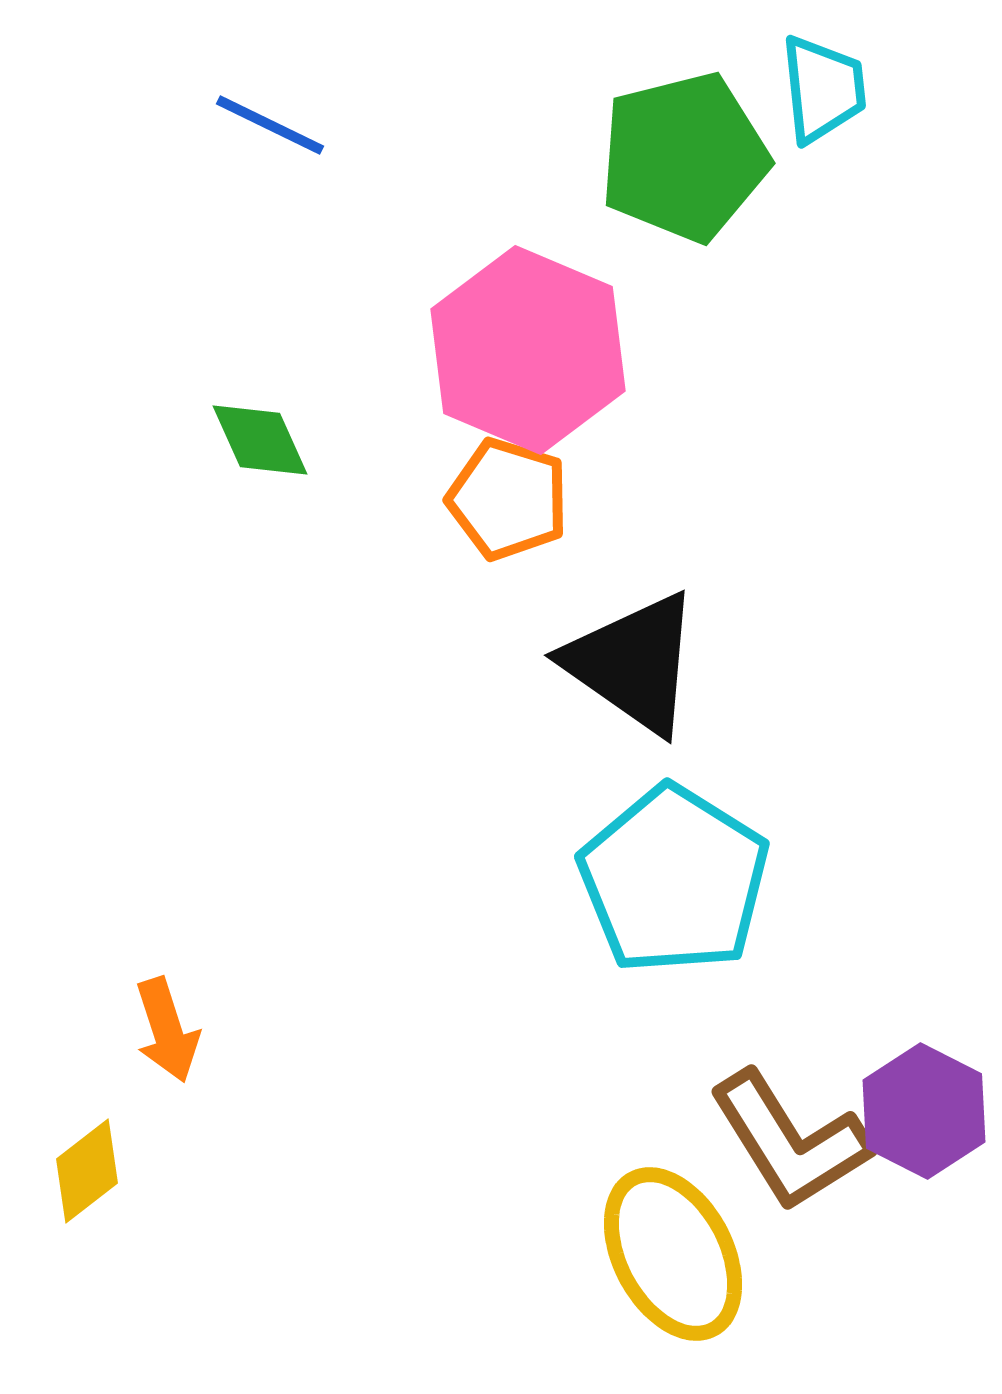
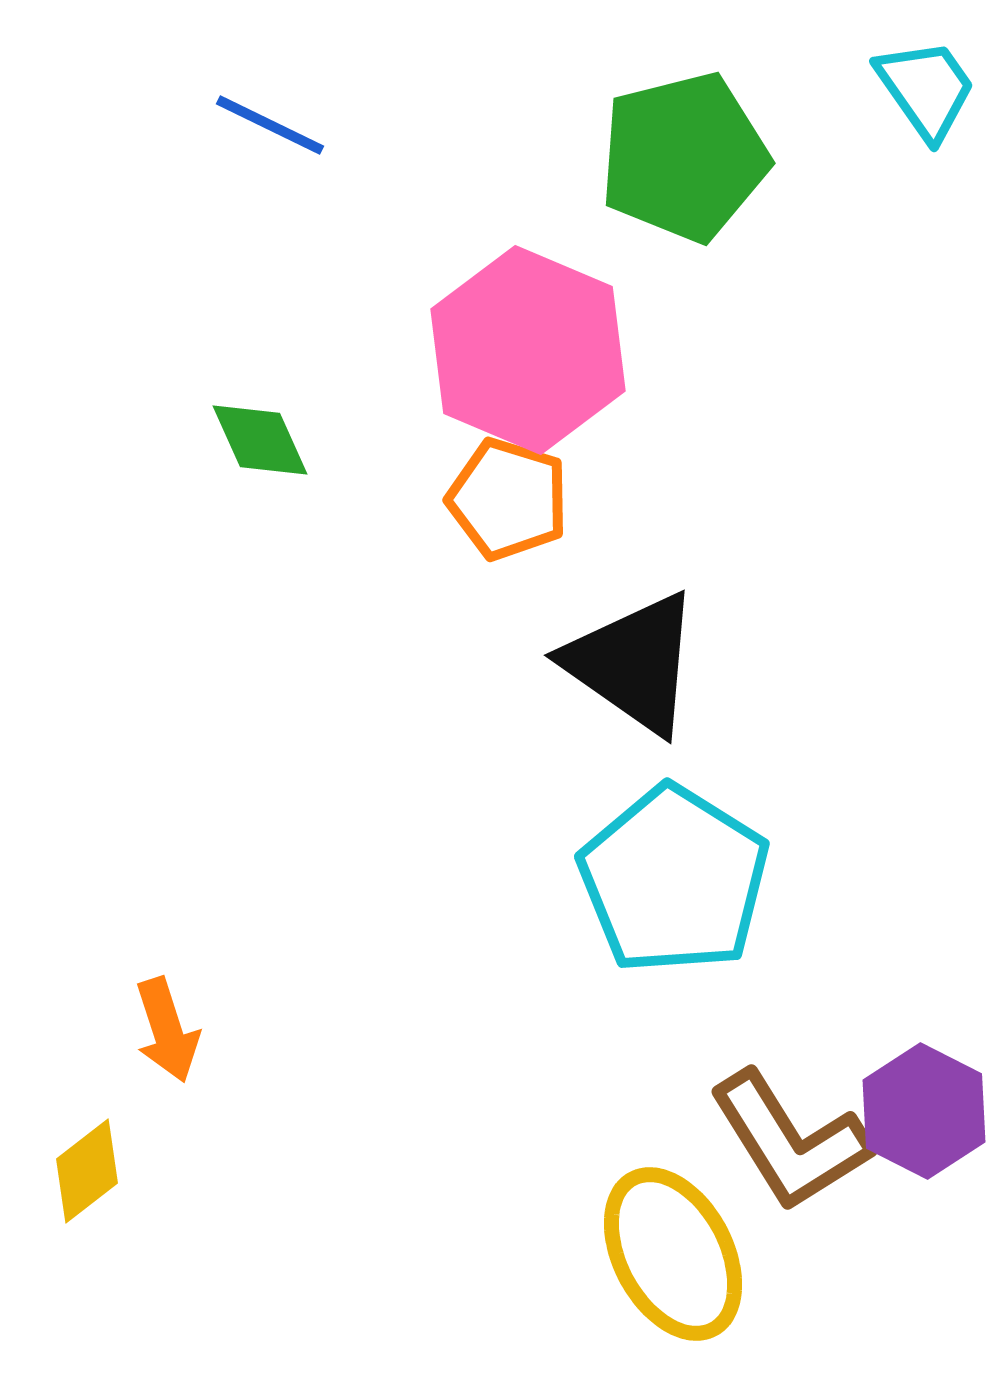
cyan trapezoid: moved 103 px right; rotated 29 degrees counterclockwise
